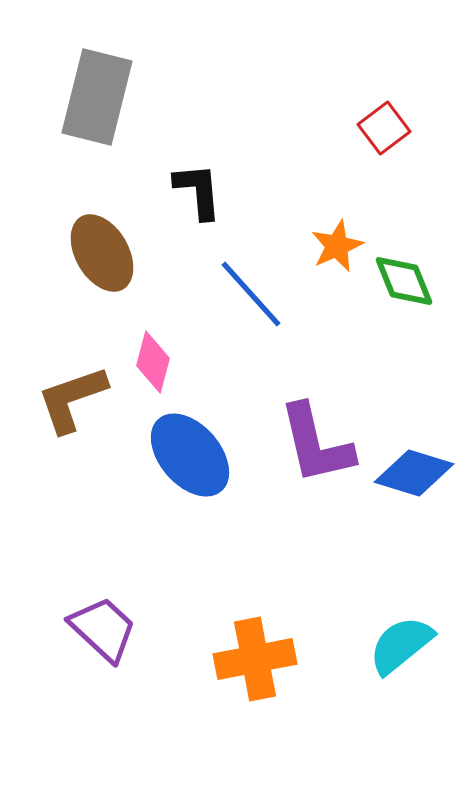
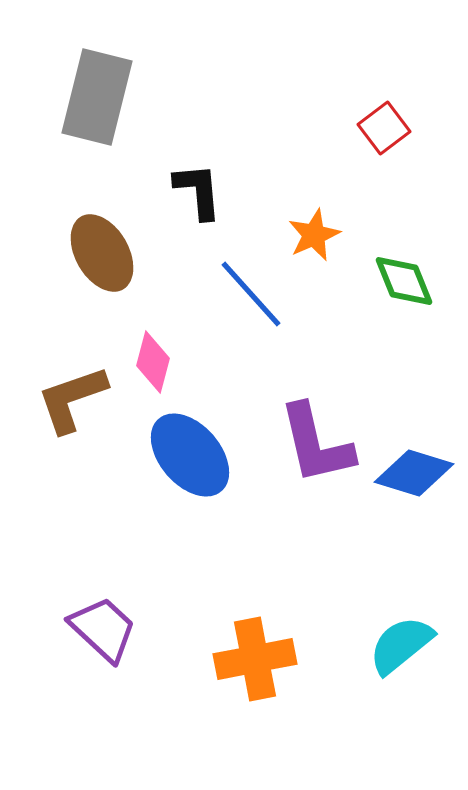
orange star: moved 23 px left, 11 px up
